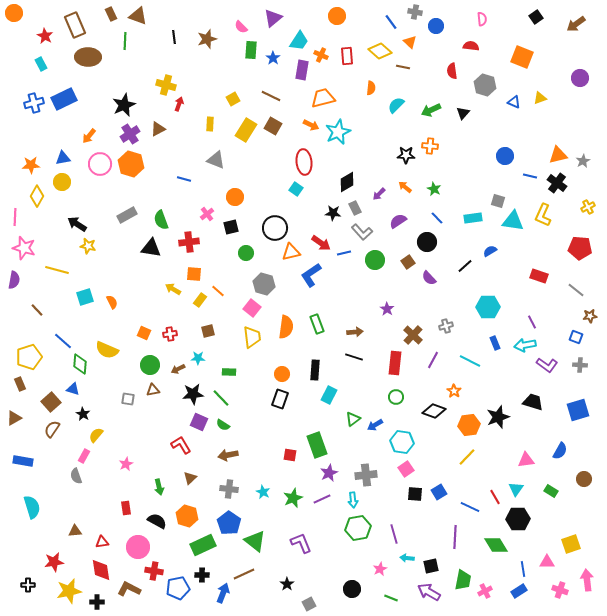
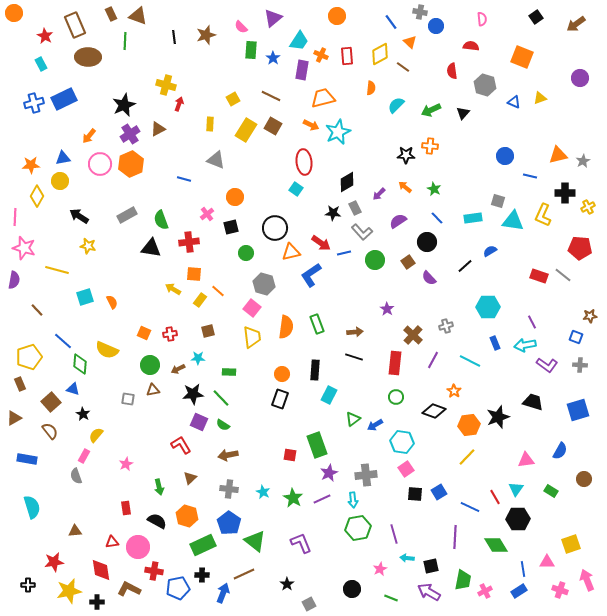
gray cross at (415, 12): moved 5 px right
brown star at (207, 39): moved 1 px left, 4 px up
yellow diamond at (380, 51): moved 3 px down; rotated 70 degrees counterclockwise
brown line at (403, 67): rotated 24 degrees clockwise
orange hexagon at (131, 164): rotated 20 degrees clockwise
yellow circle at (62, 182): moved 2 px left, 1 px up
black cross at (557, 183): moved 8 px right, 10 px down; rotated 36 degrees counterclockwise
black arrow at (77, 224): moved 2 px right, 8 px up
gray line at (576, 290): moved 13 px left, 15 px up
brown semicircle at (52, 429): moved 2 px left, 2 px down; rotated 108 degrees clockwise
blue rectangle at (23, 461): moved 4 px right, 2 px up
green star at (293, 498): rotated 18 degrees counterclockwise
red triangle at (102, 542): moved 10 px right
pink arrow at (587, 580): rotated 15 degrees counterclockwise
